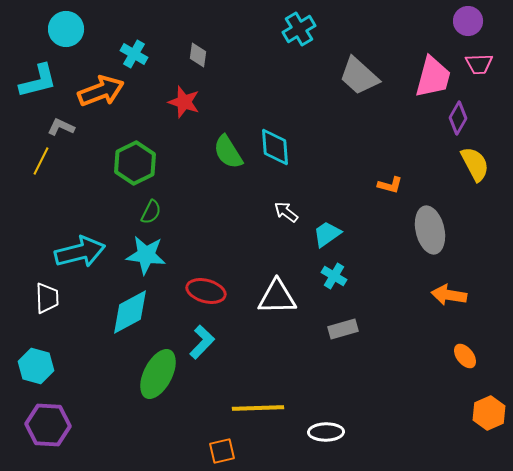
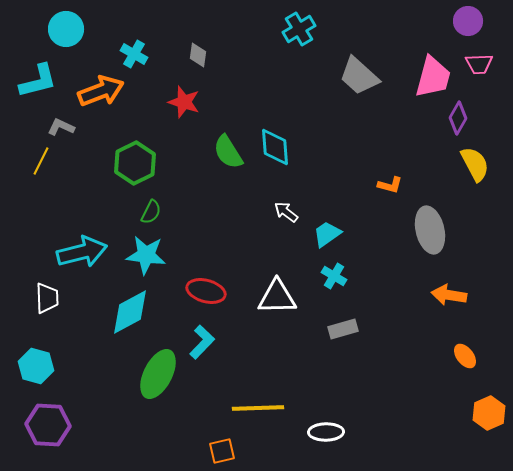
cyan arrow at (80, 252): moved 2 px right
